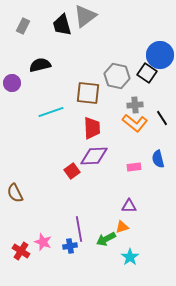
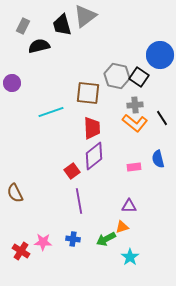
black semicircle: moved 1 px left, 19 px up
black square: moved 8 px left, 4 px down
purple diamond: rotated 36 degrees counterclockwise
purple line: moved 28 px up
pink star: rotated 18 degrees counterclockwise
blue cross: moved 3 px right, 7 px up; rotated 16 degrees clockwise
